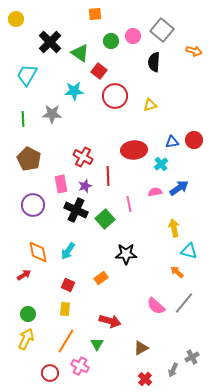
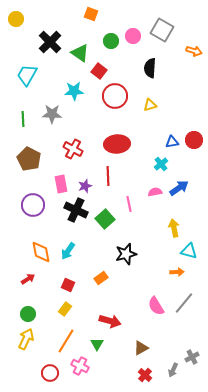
orange square at (95, 14): moved 4 px left; rotated 24 degrees clockwise
gray square at (162, 30): rotated 10 degrees counterclockwise
black semicircle at (154, 62): moved 4 px left, 6 px down
red ellipse at (134, 150): moved 17 px left, 6 px up
red cross at (83, 157): moved 10 px left, 8 px up
orange diamond at (38, 252): moved 3 px right
black star at (126, 254): rotated 15 degrees counterclockwise
orange arrow at (177, 272): rotated 136 degrees clockwise
red arrow at (24, 275): moved 4 px right, 4 px down
pink semicircle at (156, 306): rotated 18 degrees clockwise
yellow rectangle at (65, 309): rotated 32 degrees clockwise
red cross at (145, 379): moved 4 px up
